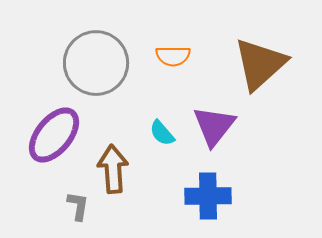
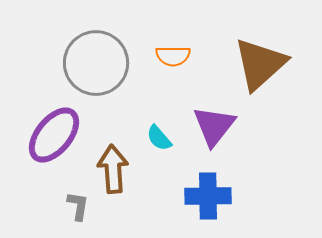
cyan semicircle: moved 3 px left, 5 px down
